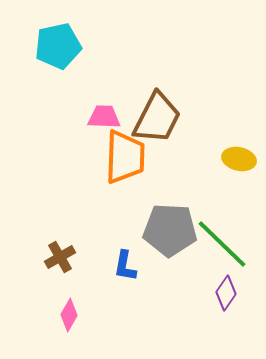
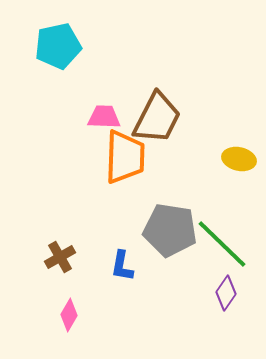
gray pentagon: rotated 6 degrees clockwise
blue L-shape: moved 3 px left
